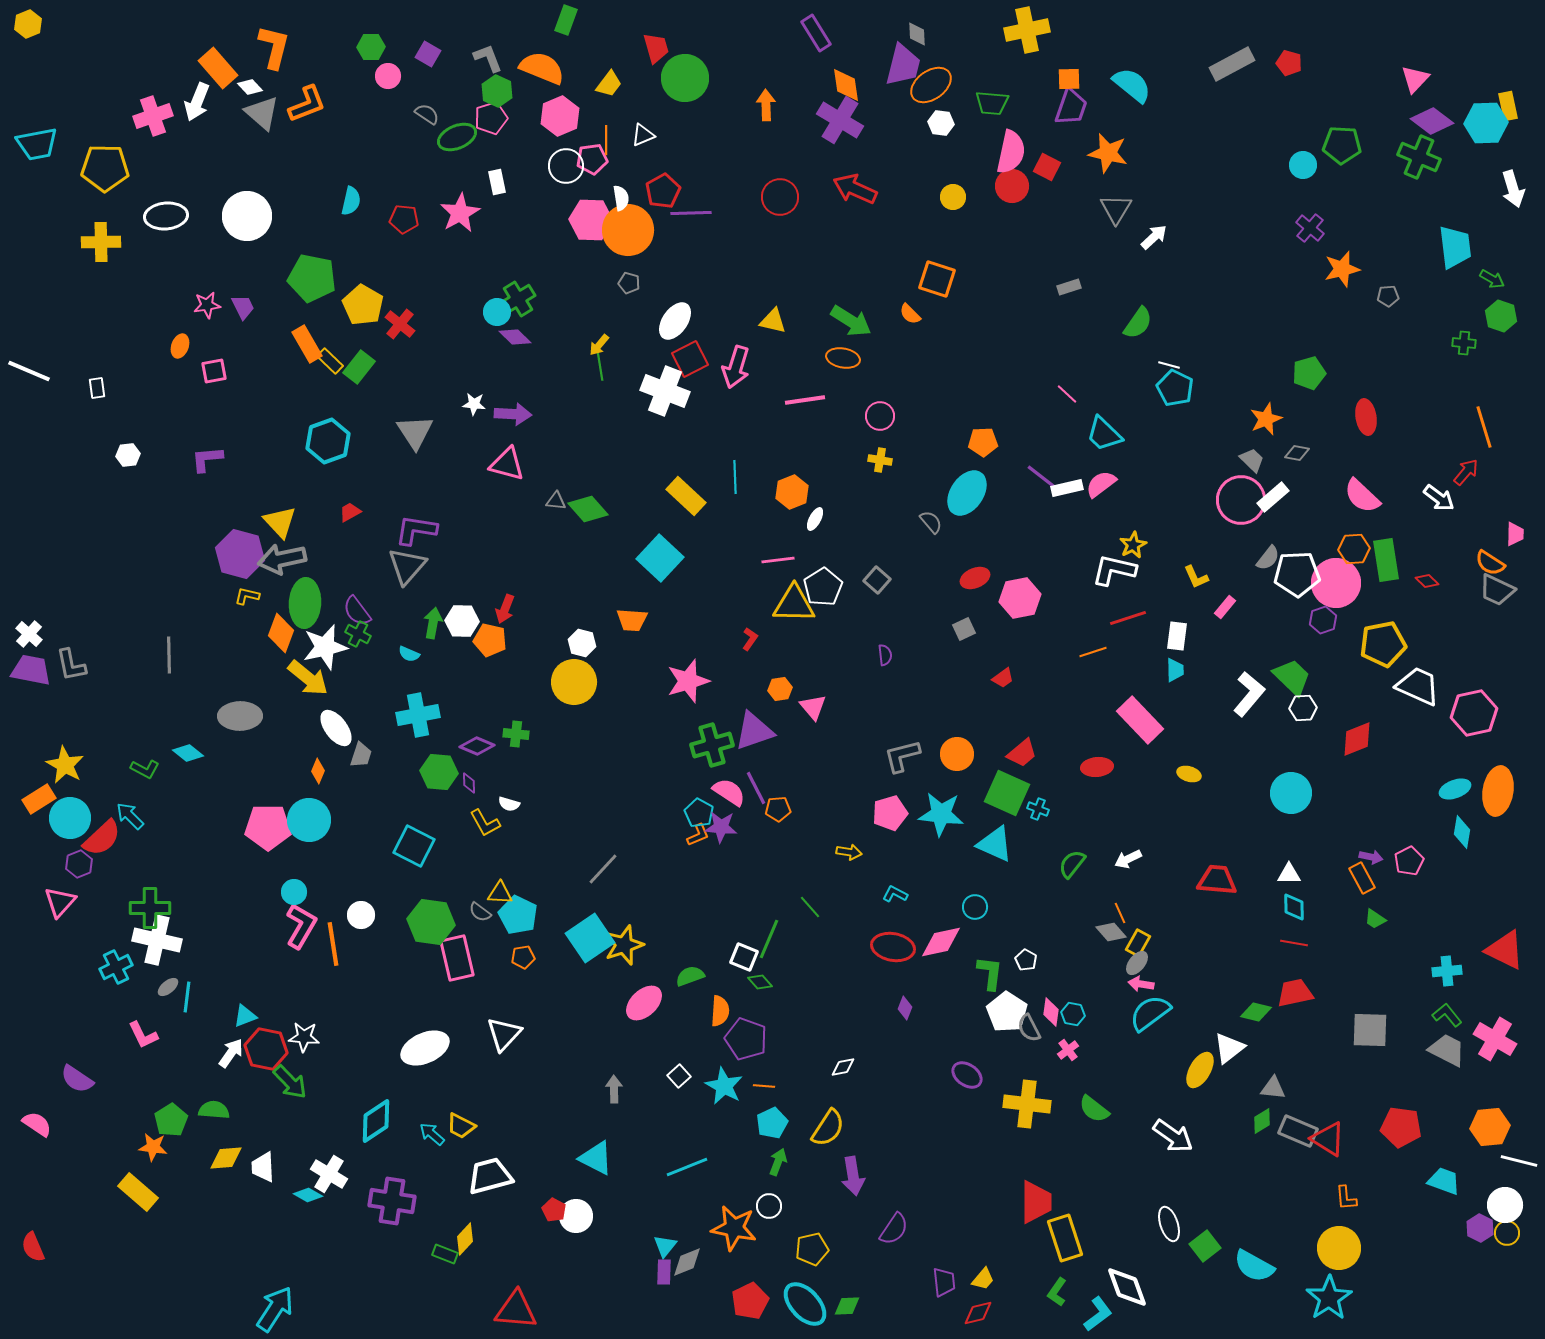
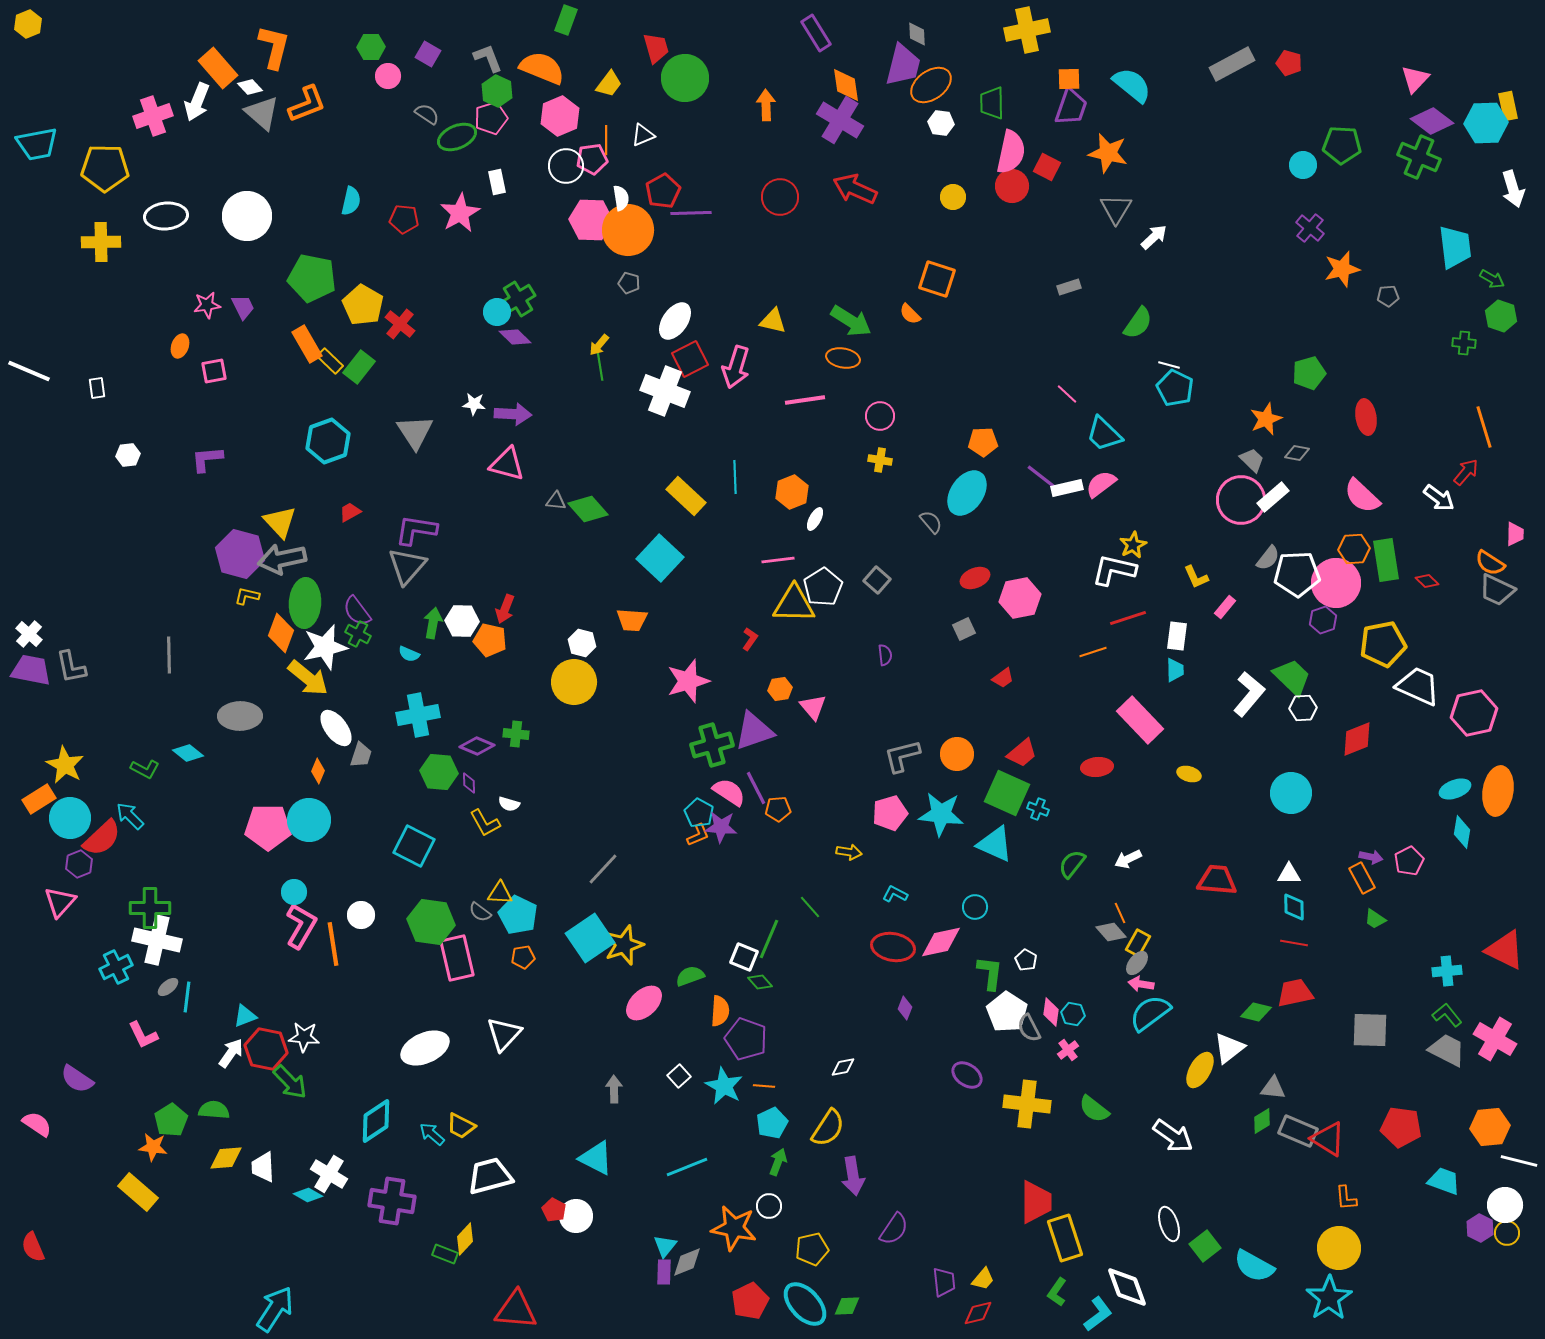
green trapezoid at (992, 103): rotated 84 degrees clockwise
gray L-shape at (71, 665): moved 2 px down
